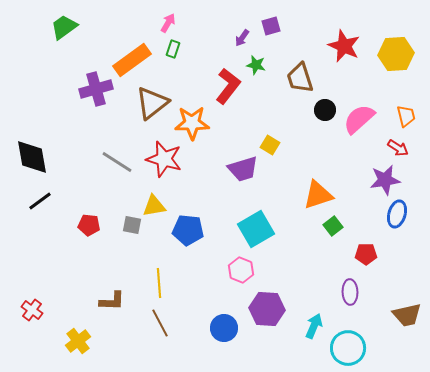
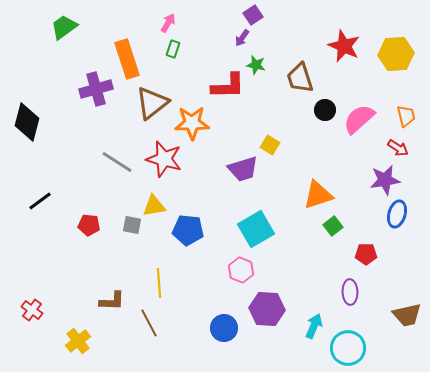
purple square at (271, 26): moved 18 px left, 11 px up; rotated 18 degrees counterclockwise
orange rectangle at (132, 60): moved 5 px left, 1 px up; rotated 72 degrees counterclockwise
red L-shape at (228, 86): rotated 51 degrees clockwise
black diamond at (32, 157): moved 5 px left, 35 px up; rotated 24 degrees clockwise
brown line at (160, 323): moved 11 px left
